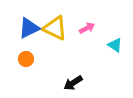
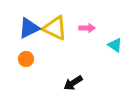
pink arrow: rotated 28 degrees clockwise
